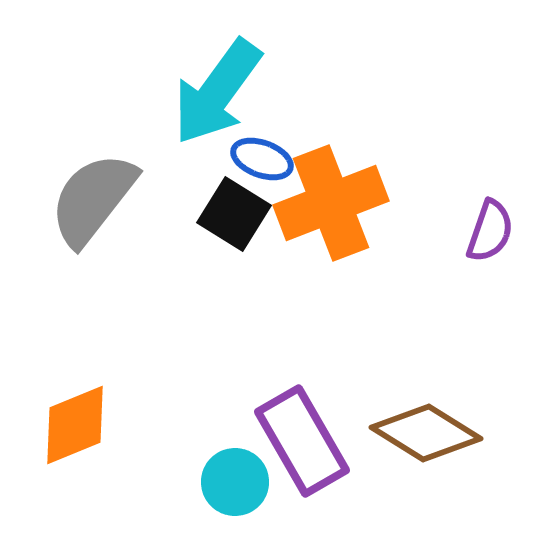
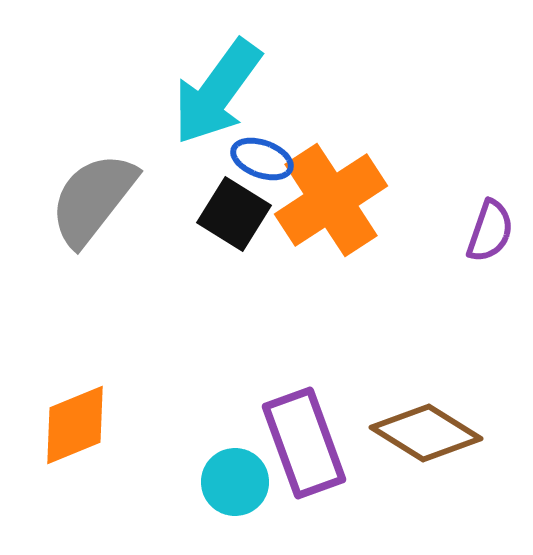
orange cross: moved 3 px up; rotated 12 degrees counterclockwise
purple rectangle: moved 2 px right, 2 px down; rotated 10 degrees clockwise
